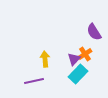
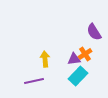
purple triangle: rotated 40 degrees clockwise
cyan rectangle: moved 2 px down
